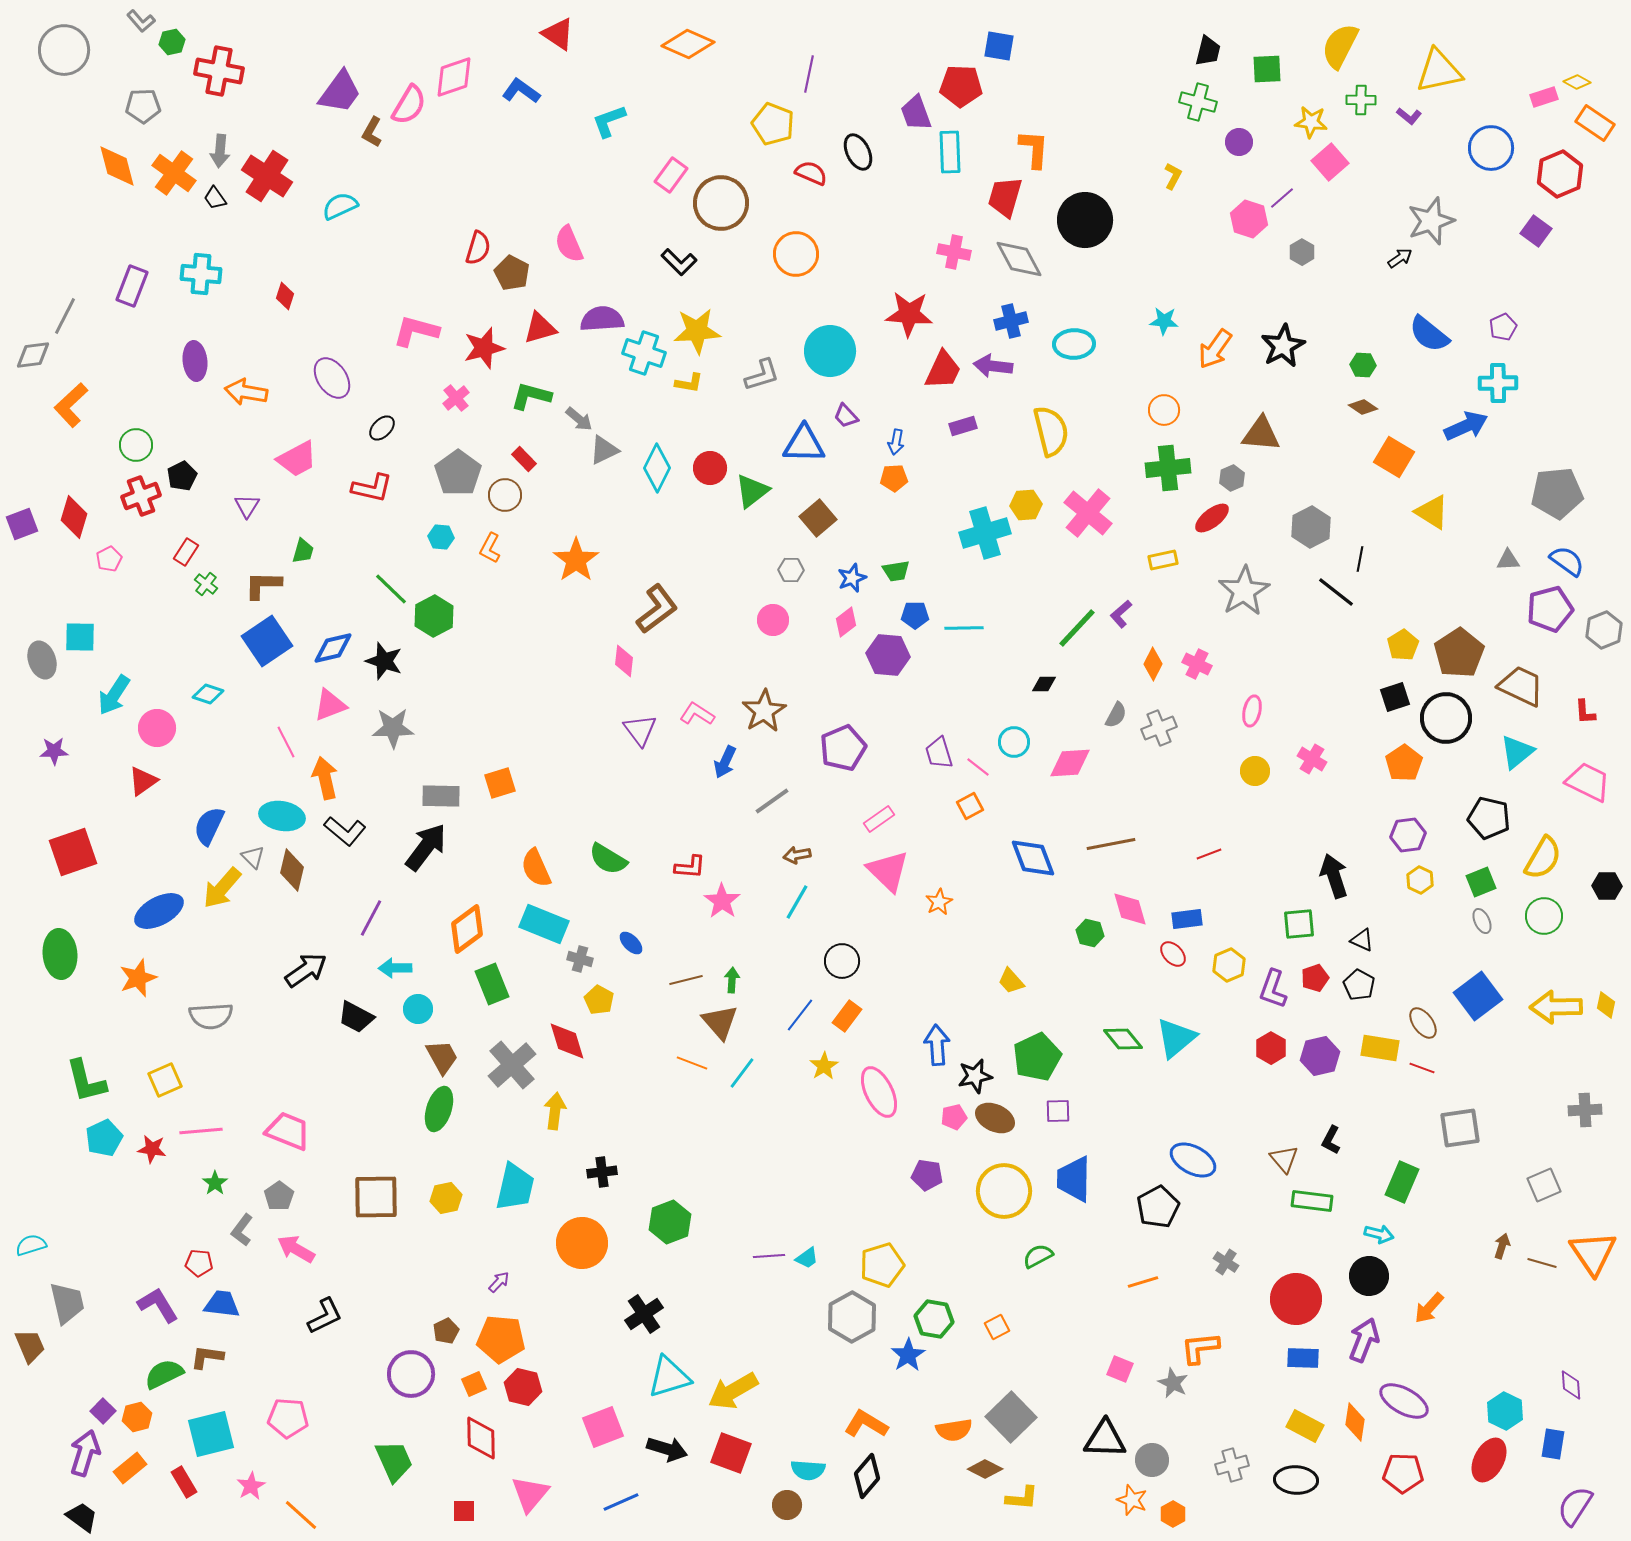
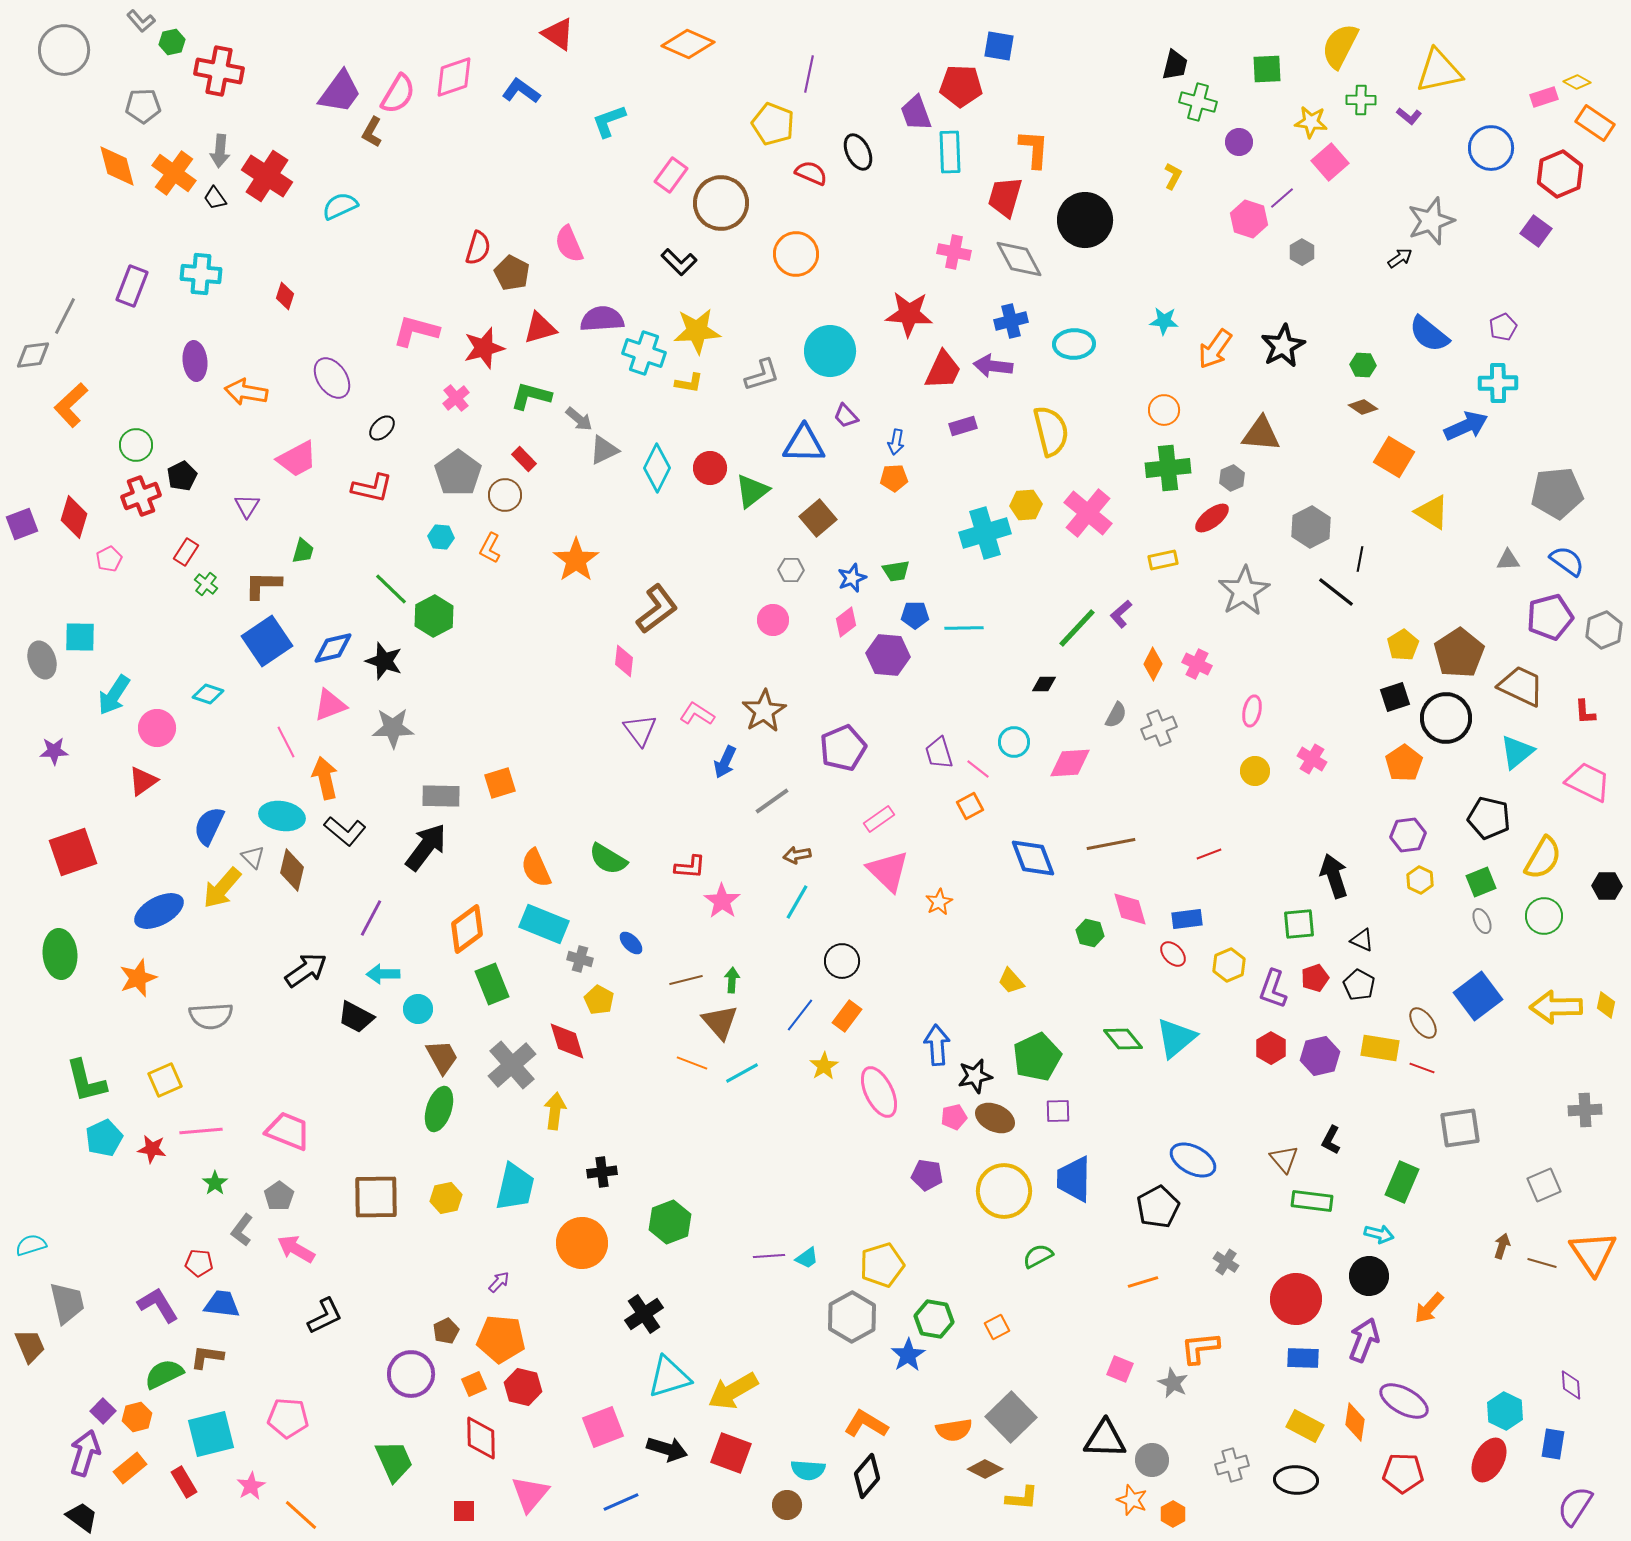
black trapezoid at (1208, 51): moved 33 px left, 14 px down
pink semicircle at (409, 105): moved 11 px left, 11 px up
purple pentagon at (1550, 609): moved 8 px down
pink line at (978, 767): moved 2 px down
cyan arrow at (395, 968): moved 12 px left, 6 px down
cyan line at (742, 1073): rotated 24 degrees clockwise
